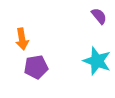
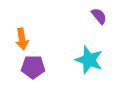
cyan star: moved 8 px left, 1 px up
purple pentagon: moved 3 px left; rotated 10 degrees clockwise
